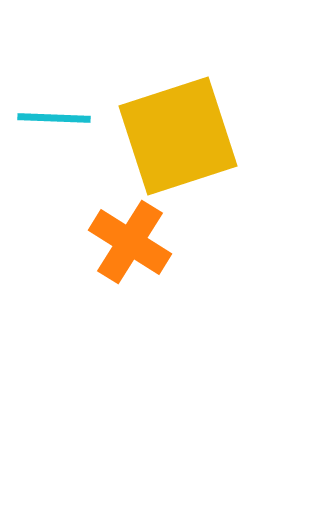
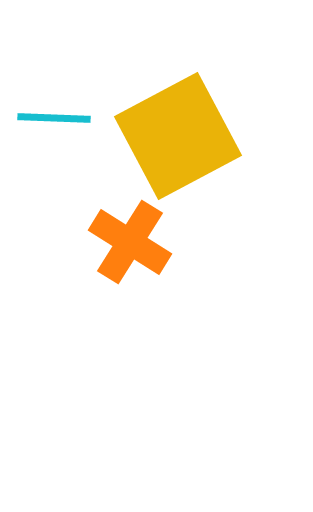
yellow square: rotated 10 degrees counterclockwise
